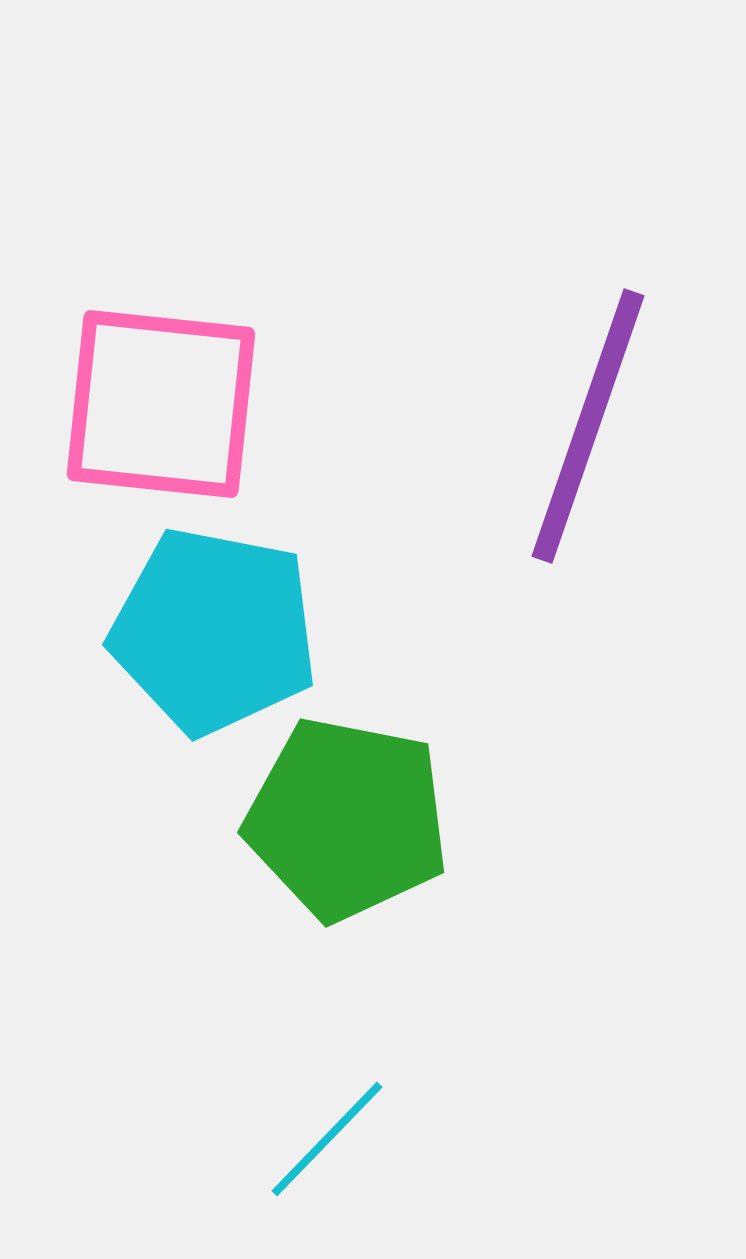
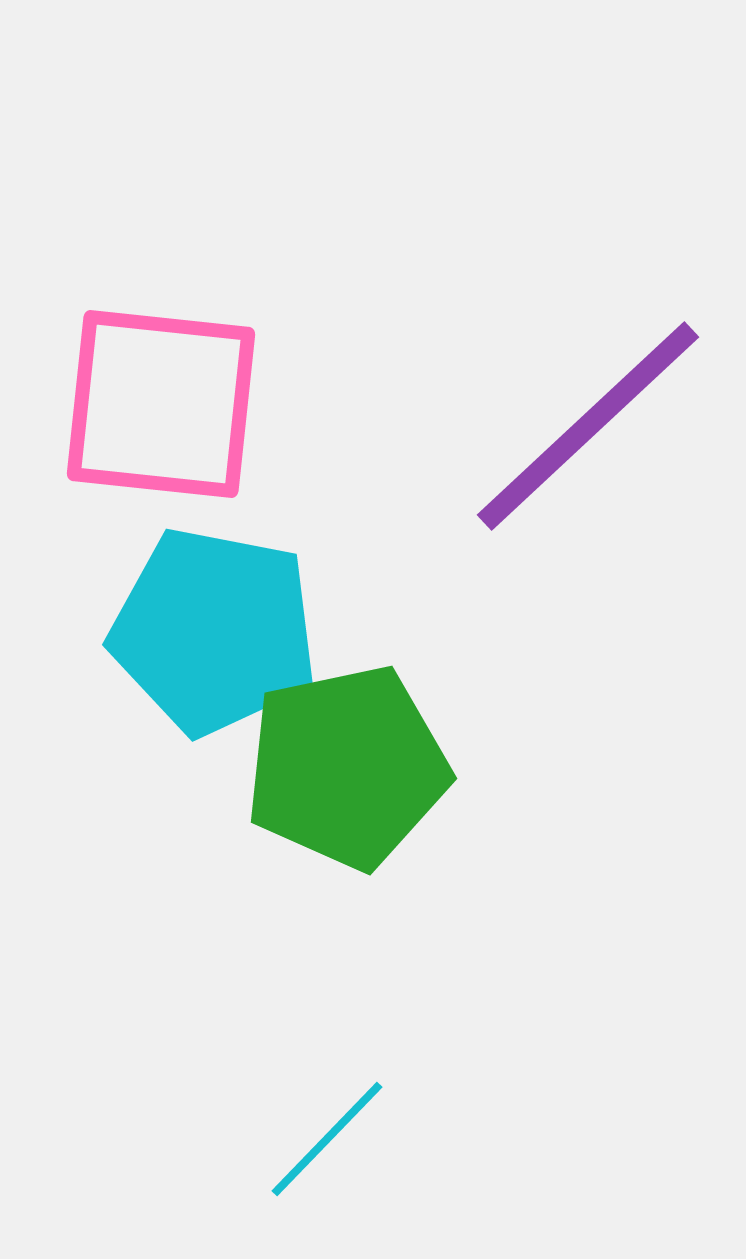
purple line: rotated 28 degrees clockwise
green pentagon: moved 52 px up; rotated 23 degrees counterclockwise
